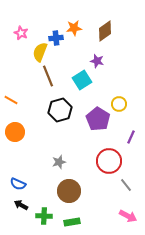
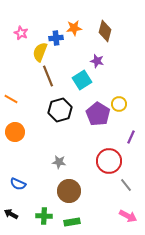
brown diamond: rotated 40 degrees counterclockwise
orange line: moved 1 px up
purple pentagon: moved 5 px up
gray star: rotated 24 degrees clockwise
black arrow: moved 10 px left, 9 px down
